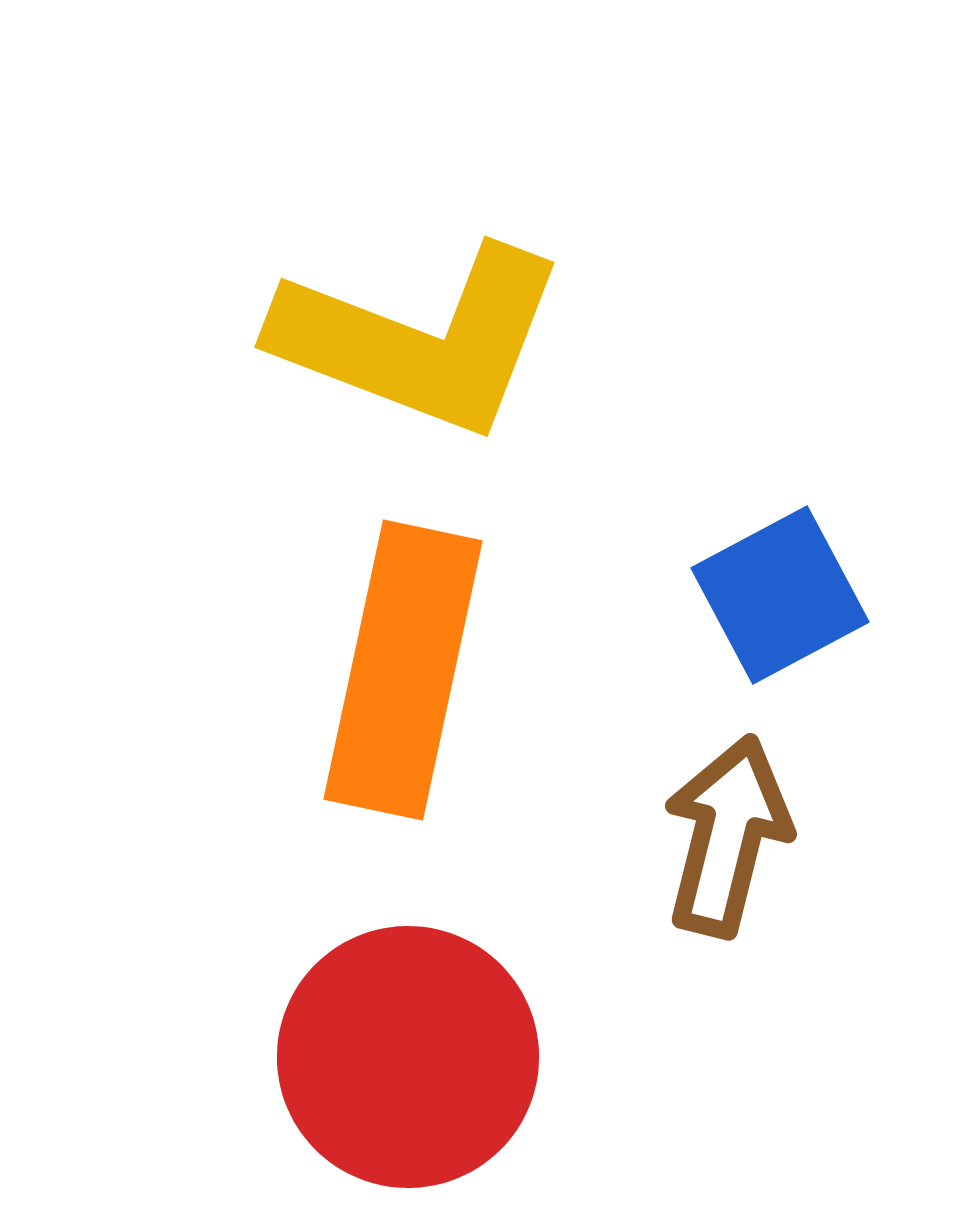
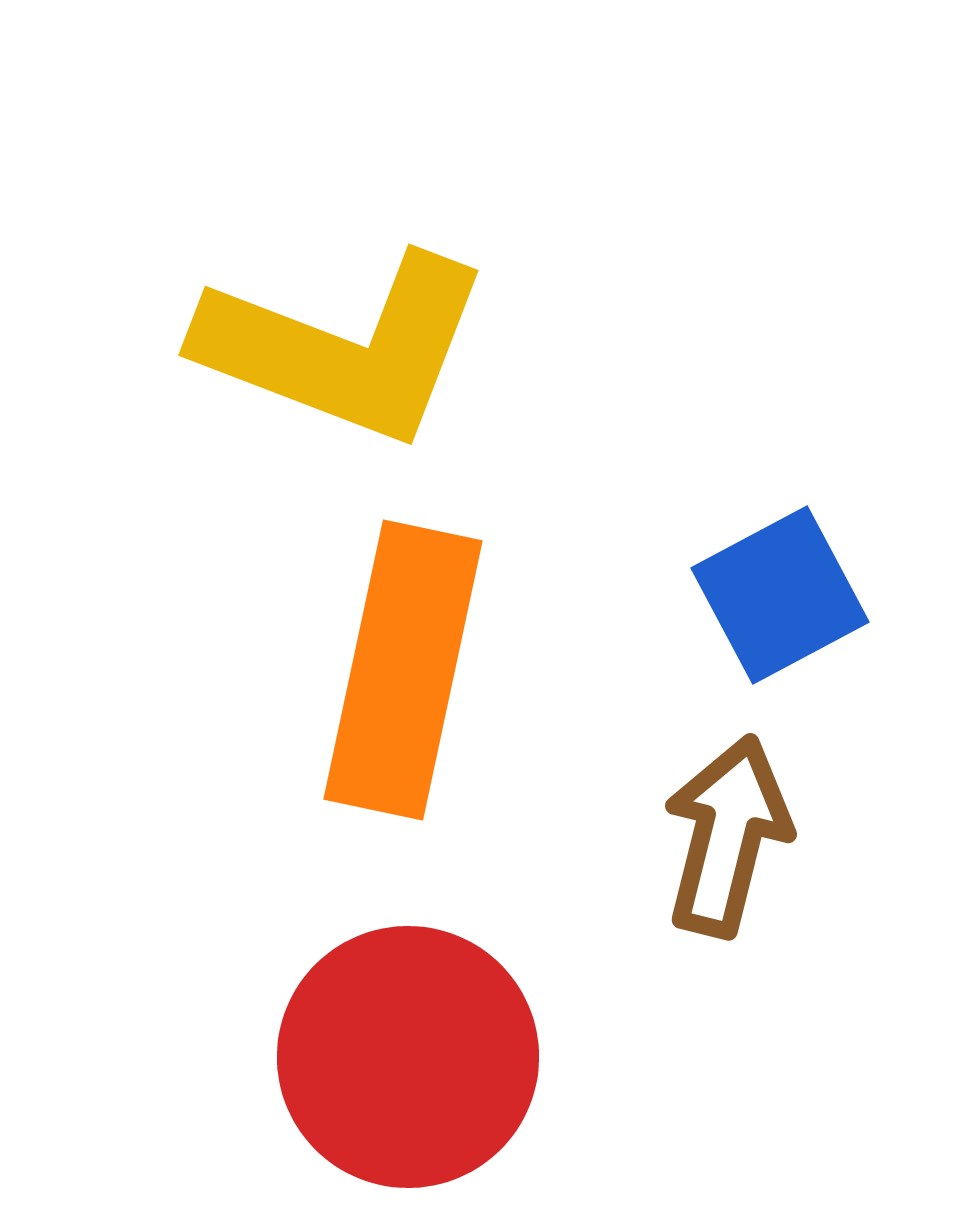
yellow L-shape: moved 76 px left, 8 px down
